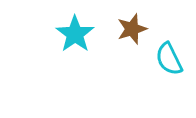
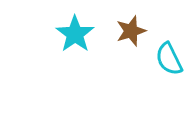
brown star: moved 1 px left, 2 px down
